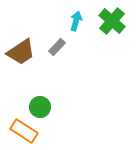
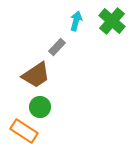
brown trapezoid: moved 15 px right, 23 px down
